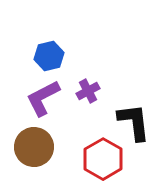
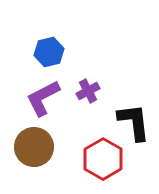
blue hexagon: moved 4 px up
